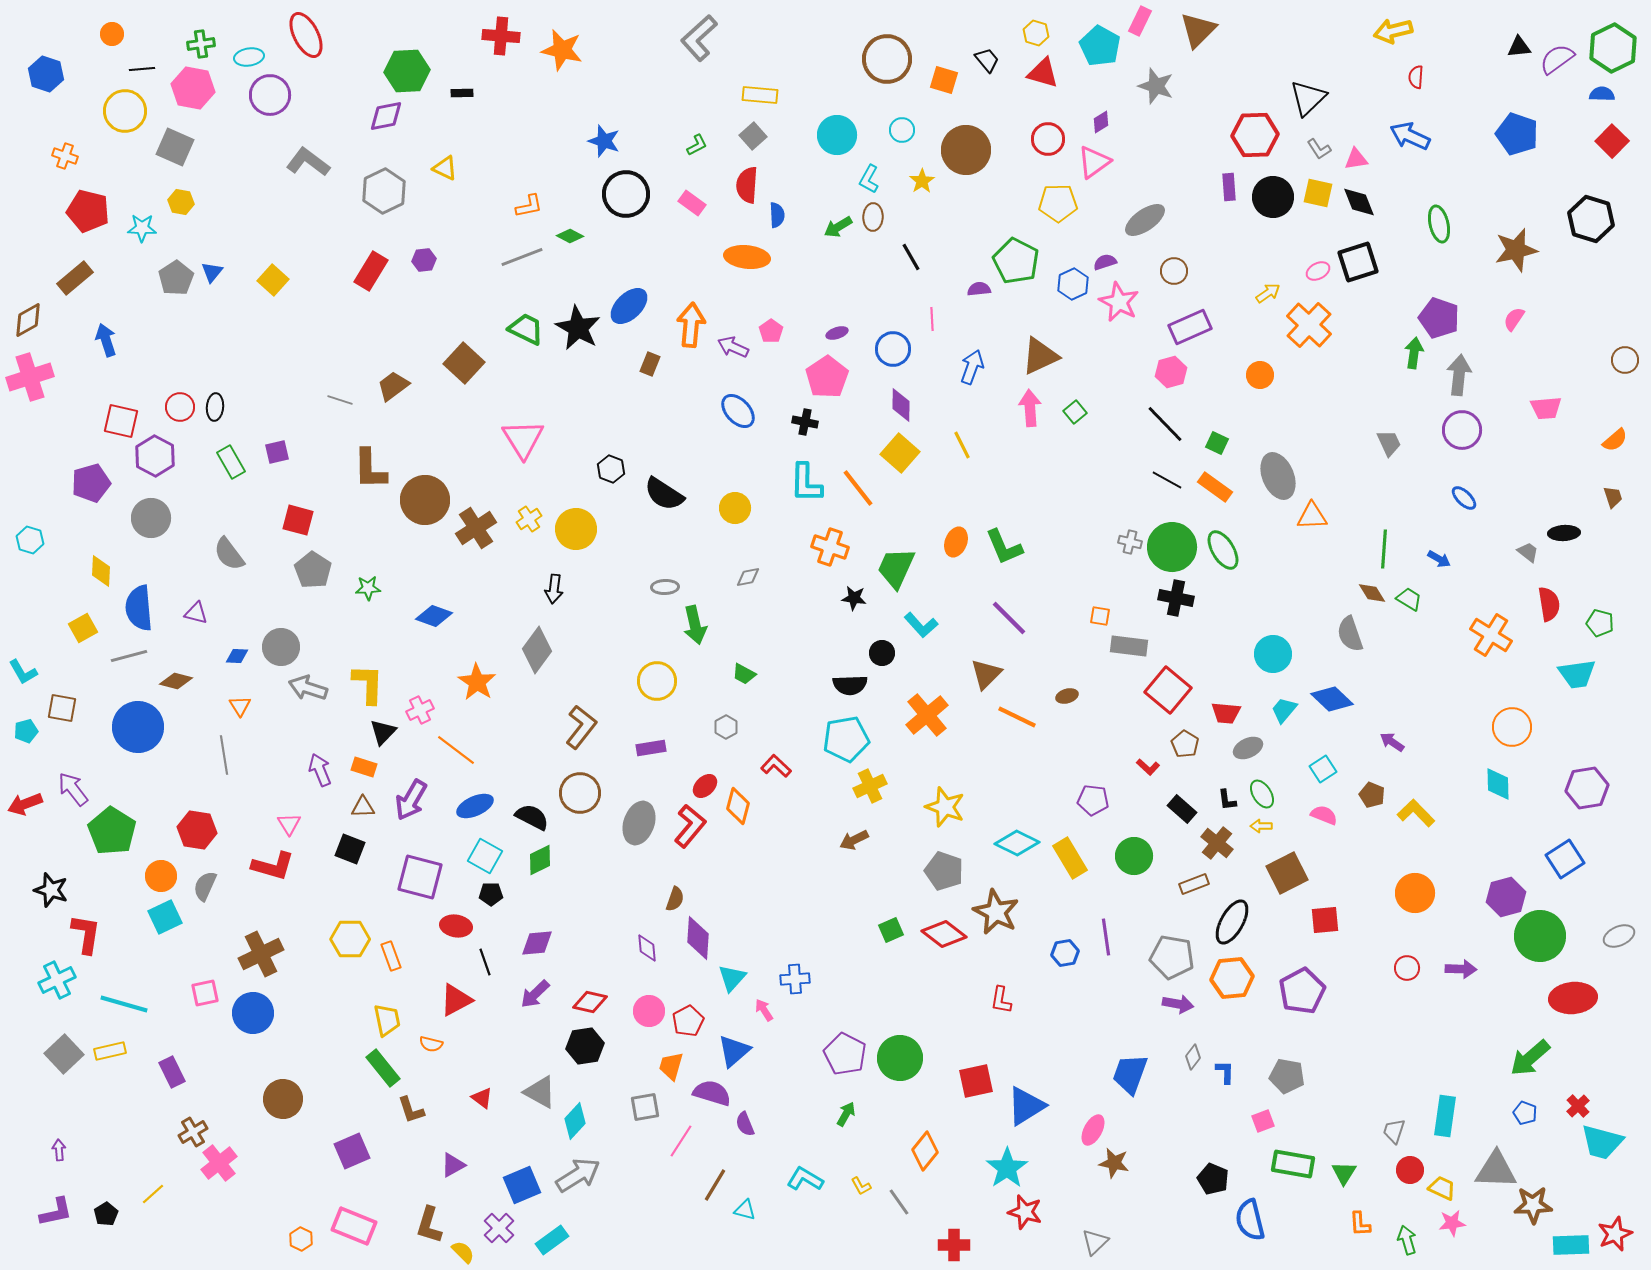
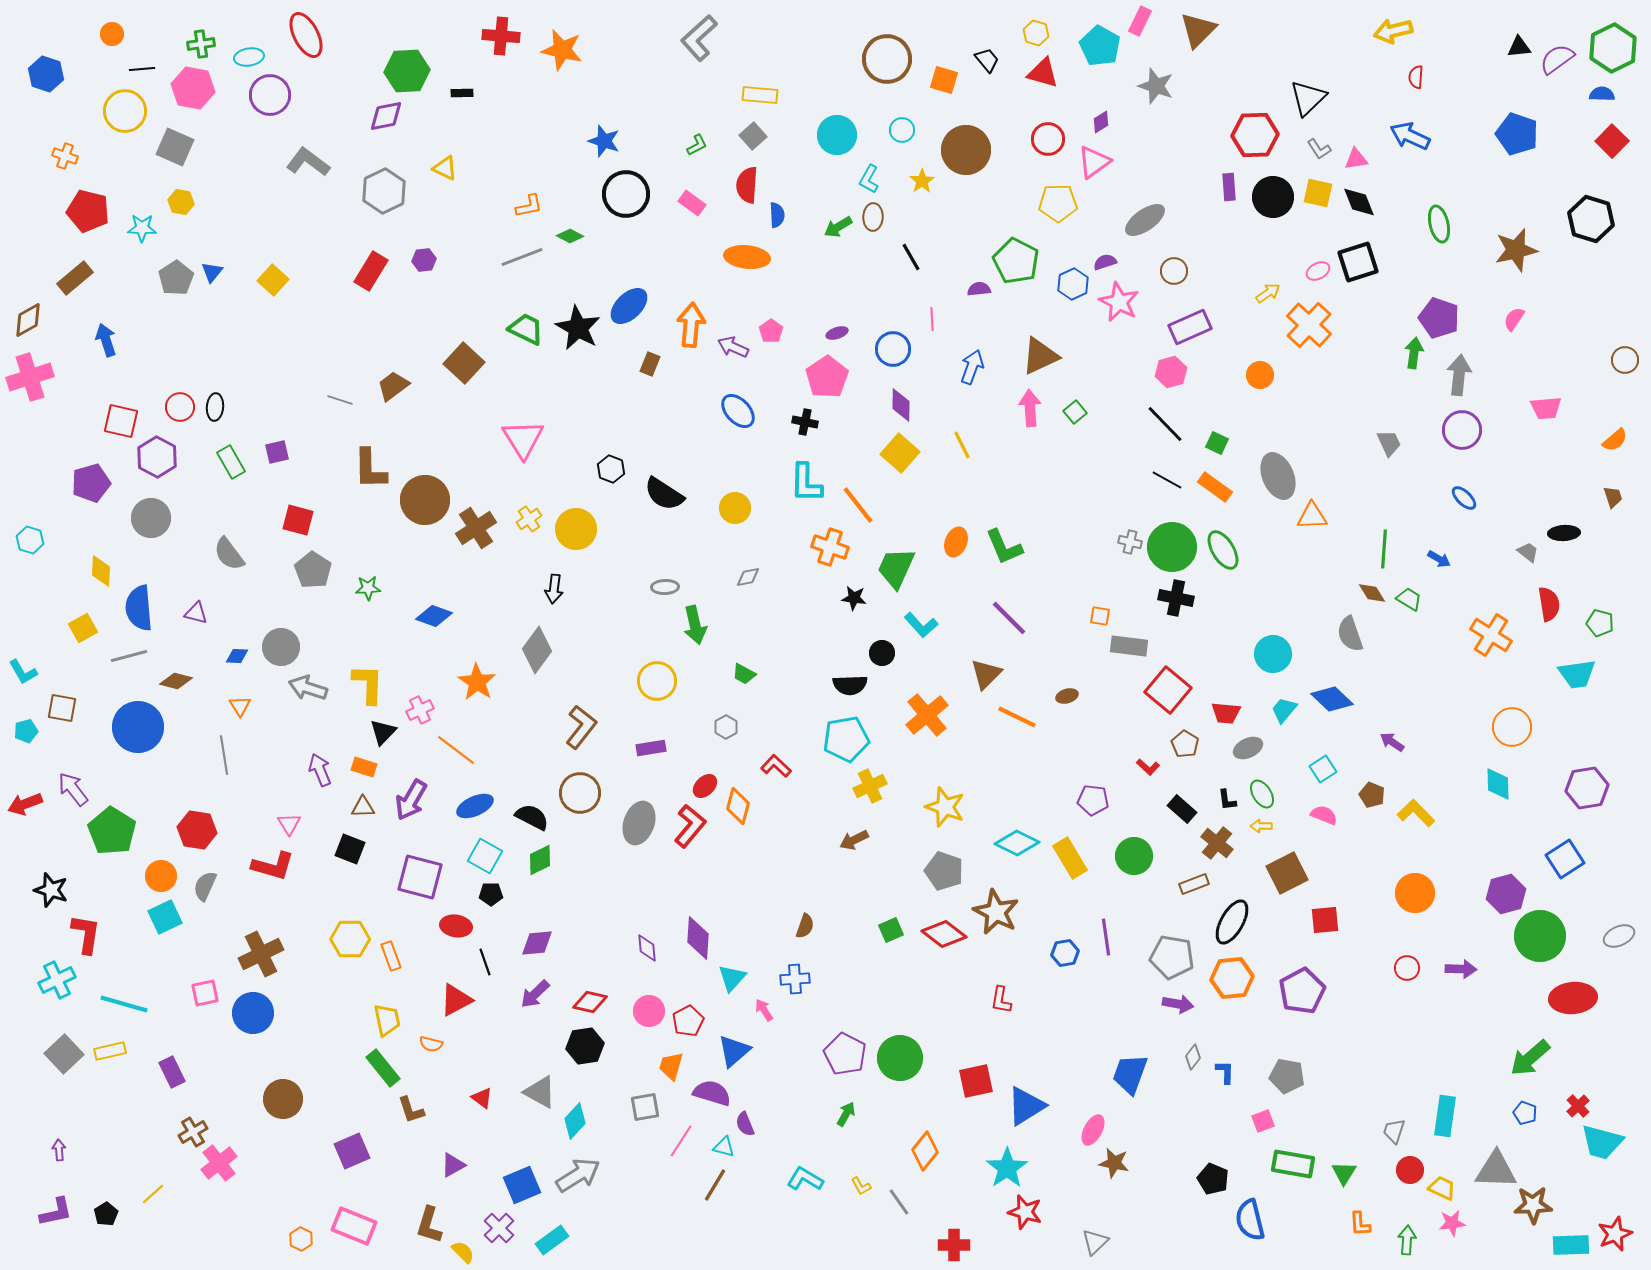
purple hexagon at (155, 456): moved 2 px right, 1 px down
orange line at (858, 488): moved 17 px down
purple hexagon at (1506, 897): moved 3 px up
brown semicircle at (675, 899): moved 130 px right, 27 px down
cyan triangle at (745, 1210): moved 21 px left, 63 px up
green arrow at (1407, 1240): rotated 20 degrees clockwise
